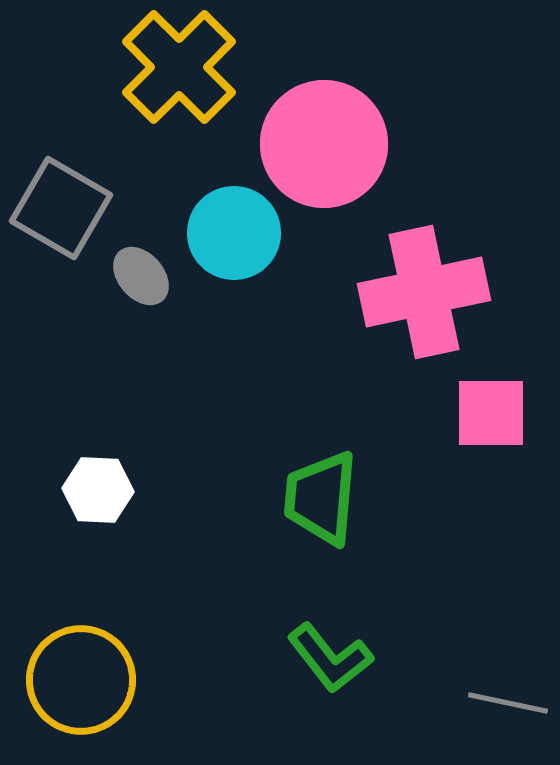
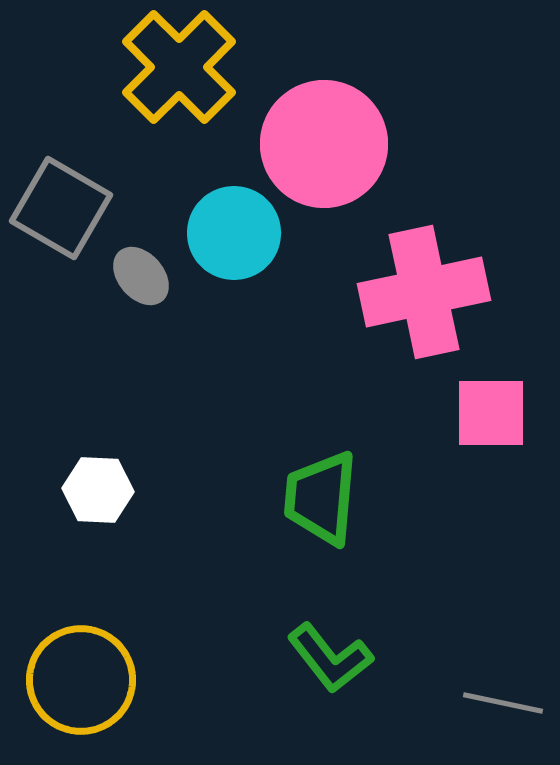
gray line: moved 5 px left
